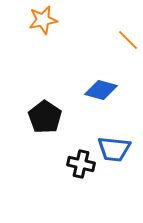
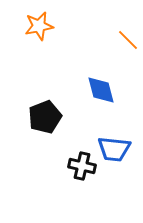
orange star: moved 4 px left, 6 px down
blue diamond: rotated 60 degrees clockwise
black pentagon: rotated 16 degrees clockwise
black cross: moved 1 px right, 2 px down
